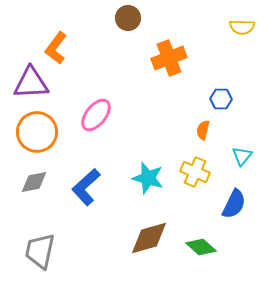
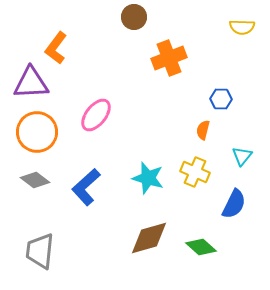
brown circle: moved 6 px right, 1 px up
gray diamond: moved 1 px right, 2 px up; rotated 48 degrees clockwise
gray trapezoid: rotated 6 degrees counterclockwise
